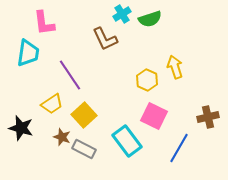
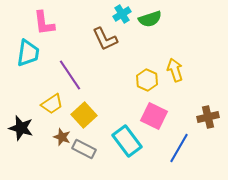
yellow arrow: moved 3 px down
